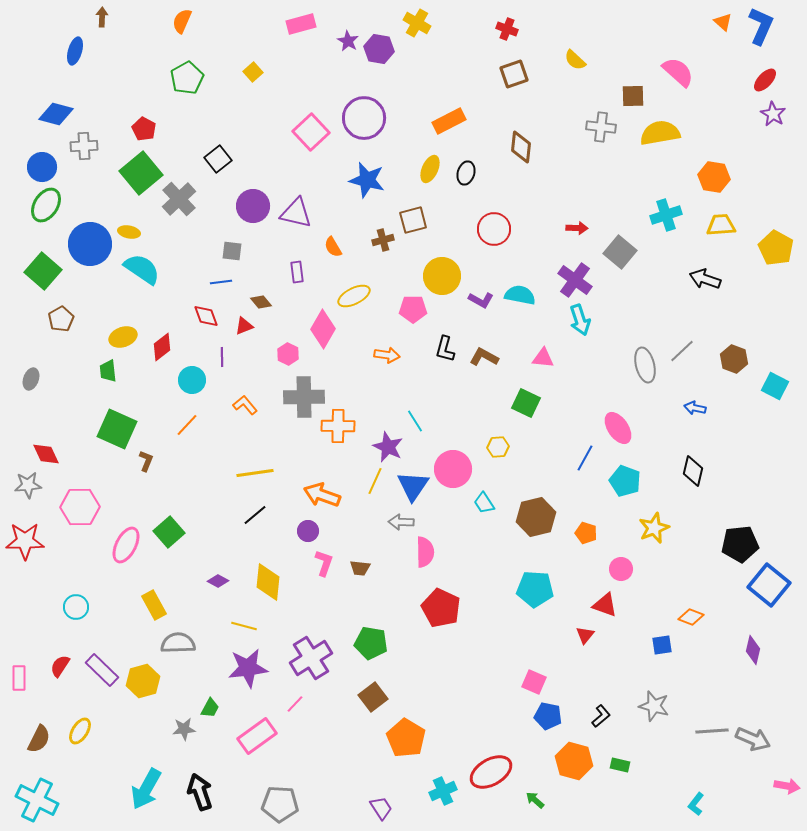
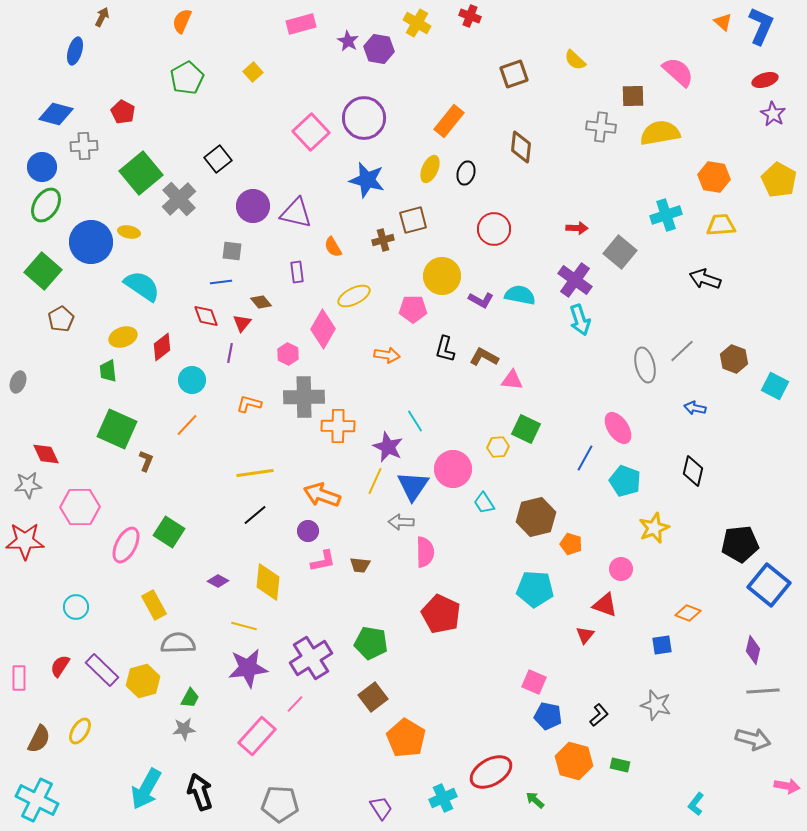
brown arrow at (102, 17): rotated 24 degrees clockwise
red cross at (507, 29): moved 37 px left, 13 px up
red ellipse at (765, 80): rotated 30 degrees clockwise
orange rectangle at (449, 121): rotated 24 degrees counterclockwise
red pentagon at (144, 129): moved 21 px left, 17 px up
blue circle at (90, 244): moved 1 px right, 2 px up
yellow pentagon at (776, 248): moved 3 px right, 68 px up
cyan semicircle at (142, 269): moved 17 px down
red triangle at (244, 326): moved 2 px left, 3 px up; rotated 30 degrees counterclockwise
purple line at (222, 357): moved 8 px right, 4 px up; rotated 12 degrees clockwise
pink triangle at (543, 358): moved 31 px left, 22 px down
gray ellipse at (31, 379): moved 13 px left, 3 px down
green square at (526, 403): moved 26 px down
orange L-shape at (245, 405): moved 4 px right, 1 px up; rotated 35 degrees counterclockwise
green square at (169, 532): rotated 16 degrees counterclockwise
orange pentagon at (586, 533): moved 15 px left, 11 px down
pink L-shape at (324, 563): moved 1 px left, 2 px up; rotated 60 degrees clockwise
brown trapezoid at (360, 568): moved 3 px up
red pentagon at (441, 608): moved 6 px down
orange diamond at (691, 617): moved 3 px left, 4 px up
gray star at (654, 706): moved 2 px right, 1 px up
green trapezoid at (210, 708): moved 20 px left, 10 px up
black L-shape at (601, 716): moved 2 px left, 1 px up
gray line at (712, 731): moved 51 px right, 40 px up
pink rectangle at (257, 736): rotated 12 degrees counterclockwise
gray arrow at (753, 739): rotated 8 degrees counterclockwise
cyan cross at (443, 791): moved 7 px down
